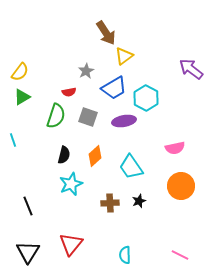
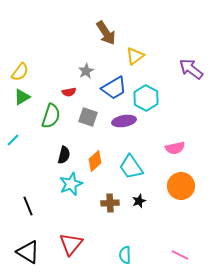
yellow triangle: moved 11 px right
green semicircle: moved 5 px left
cyan line: rotated 64 degrees clockwise
orange diamond: moved 5 px down
black triangle: rotated 30 degrees counterclockwise
